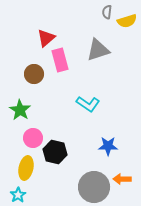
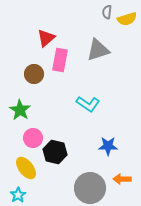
yellow semicircle: moved 2 px up
pink rectangle: rotated 25 degrees clockwise
yellow ellipse: rotated 50 degrees counterclockwise
gray circle: moved 4 px left, 1 px down
